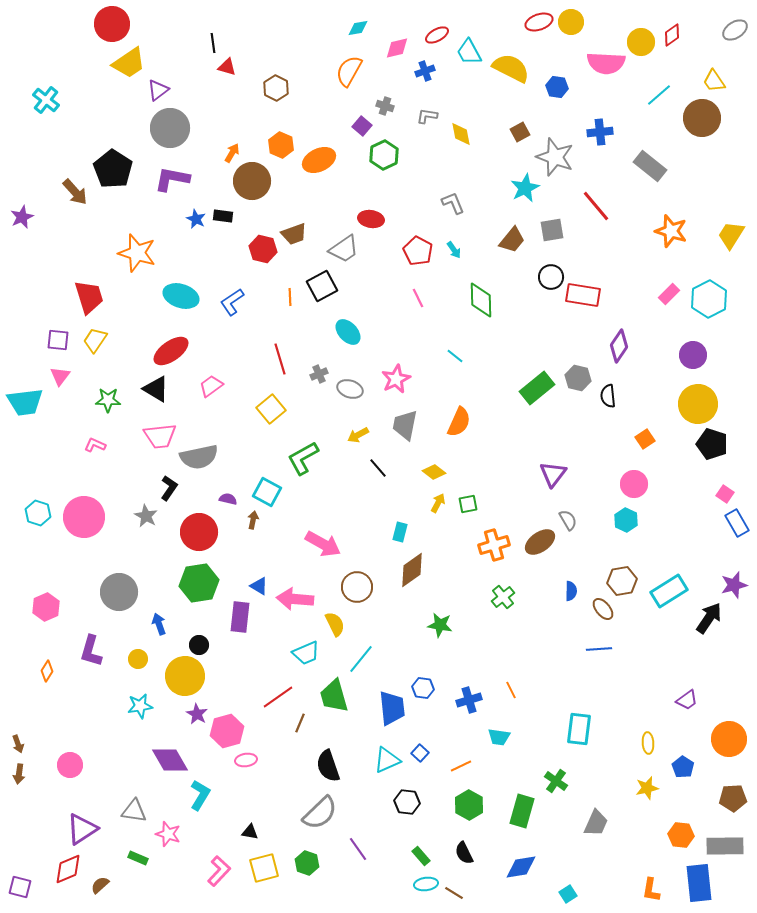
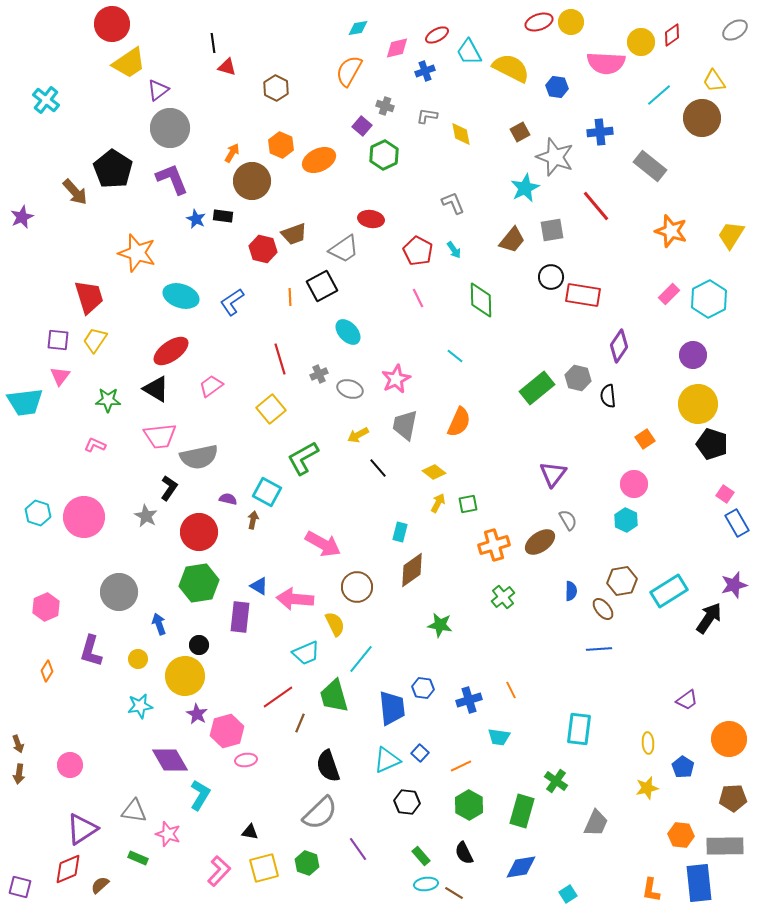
purple L-shape at (172, 179): rotated 57 degrees clockwise
